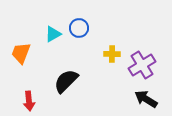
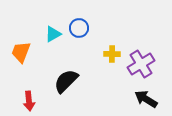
orange trapezoid: moved 1 px up
purple cross: moved 1 px left, 1 px up
